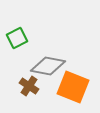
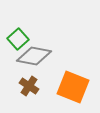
green square: moved 1 px right, 1 px down; rotated 15 degrees counterclockwise
gray diamond: moved 14 px left, 10 px up
